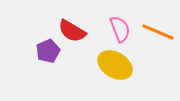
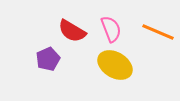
pink semicircle: moved 9 px left
purple pentagon: moved 8 px down
